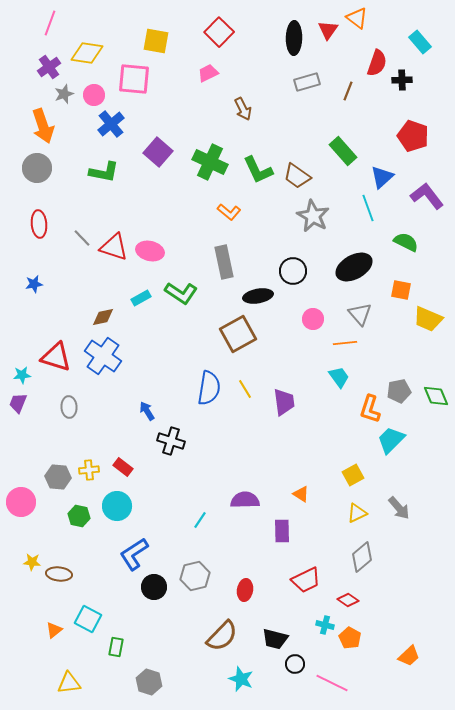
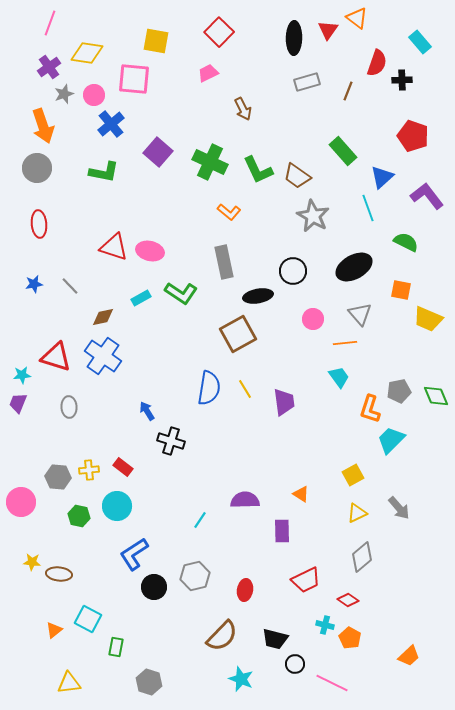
gray line at (82, 238): moved 12 px left, 48 px down
